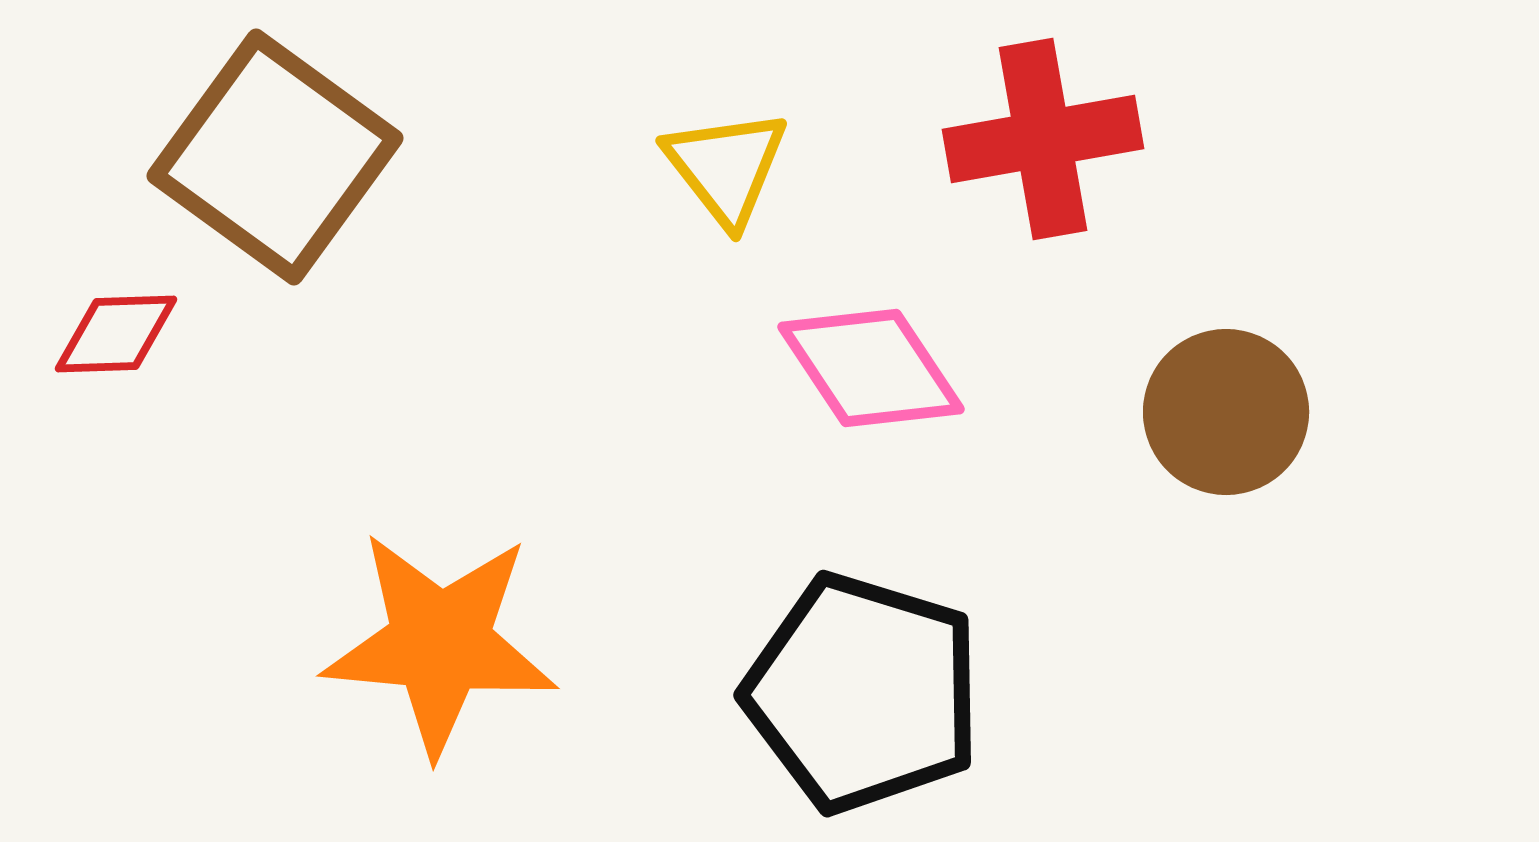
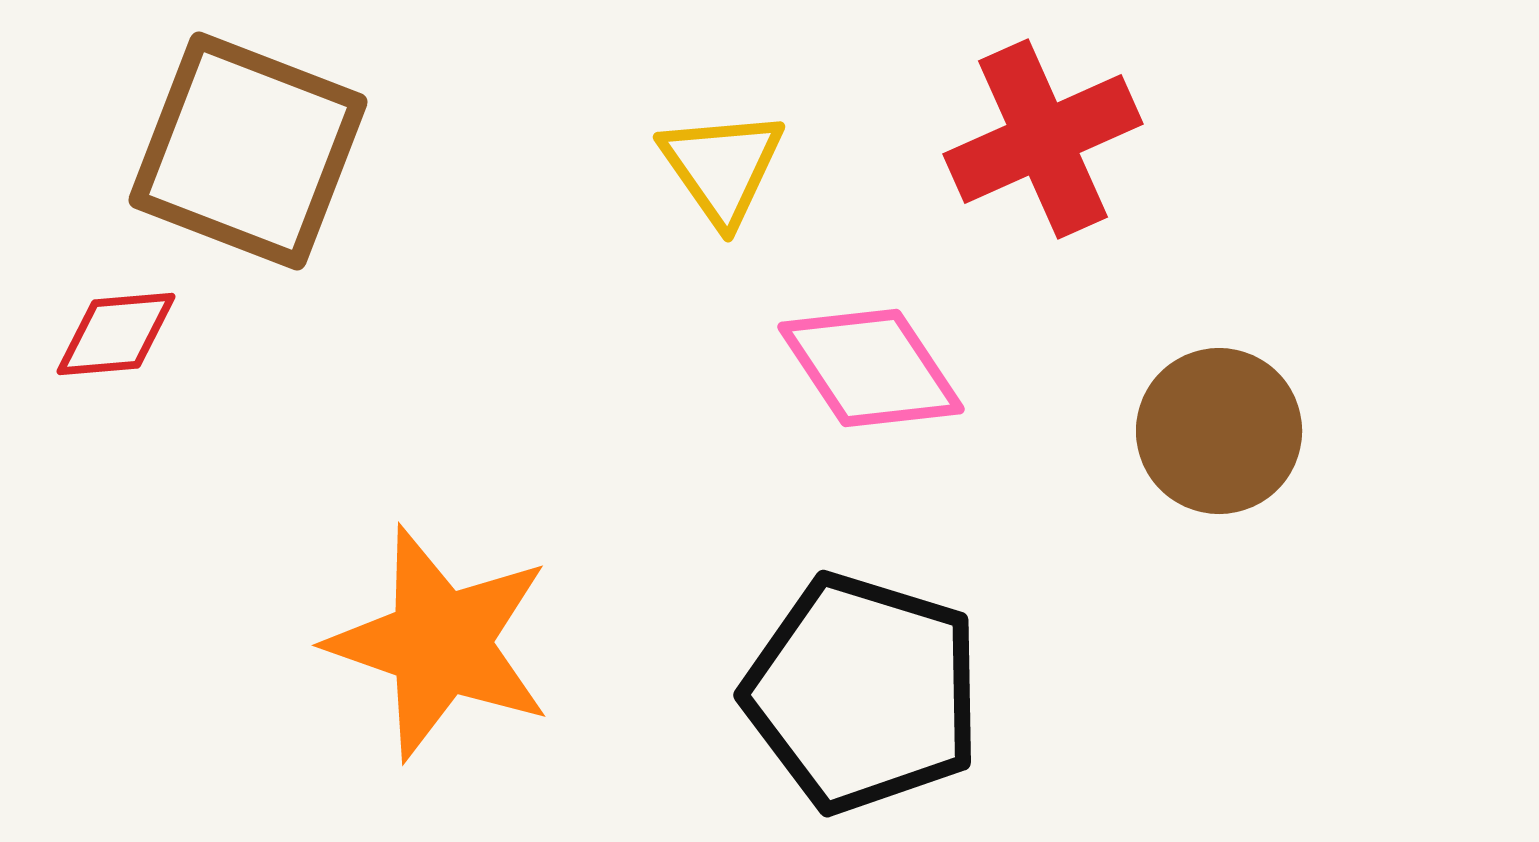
red cross: rotated 14 degrees counterclockwise
brown square: moved 27 px left, 6 px up; rotated 15 degrees counterclockwise
yellow triangle: moved 4 px left; rotated 3 degrees clockwise
red diamond: rotated 3 degrees counterclockwise
brown circle: moved 7 px left, 19 px down
orange star: rotated 14 degrees clockwise
